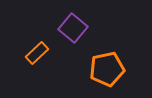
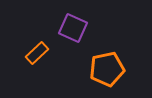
purple square: rotated 16 degrees counterclockwise
